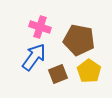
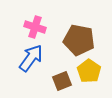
pink cross: moved 5 px left
blue arrow: moved 3 px left, 1 px down
brown square: moved 4 px right, 7 px down
